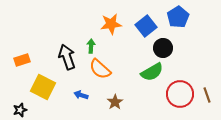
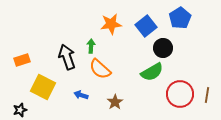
blue pentagon: moved 2 px right, 1 px down
brown line: rotated 28 degrees clockwise
